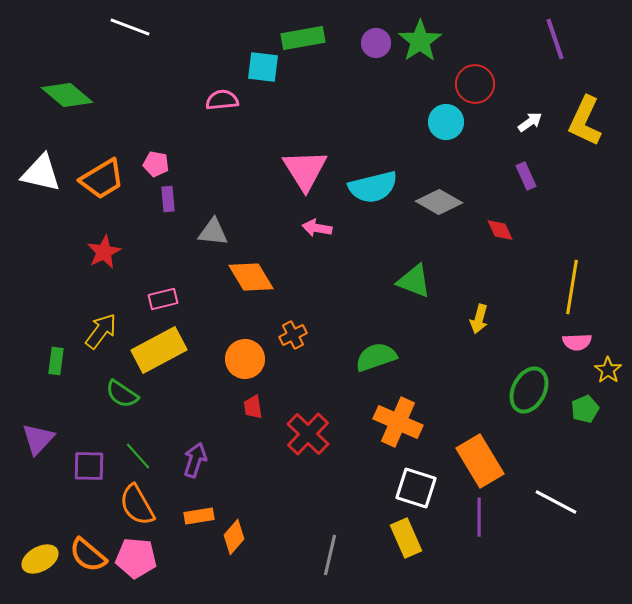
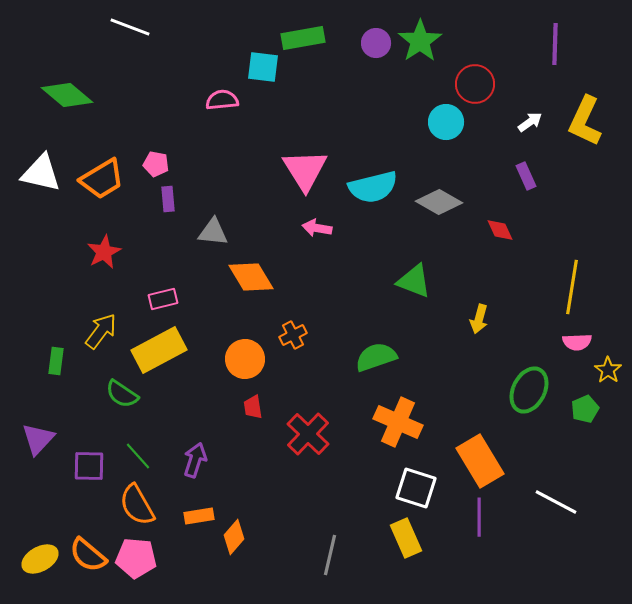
purple line at (555, 39): moved 5 px down; rotated 21 degrees clockwise
